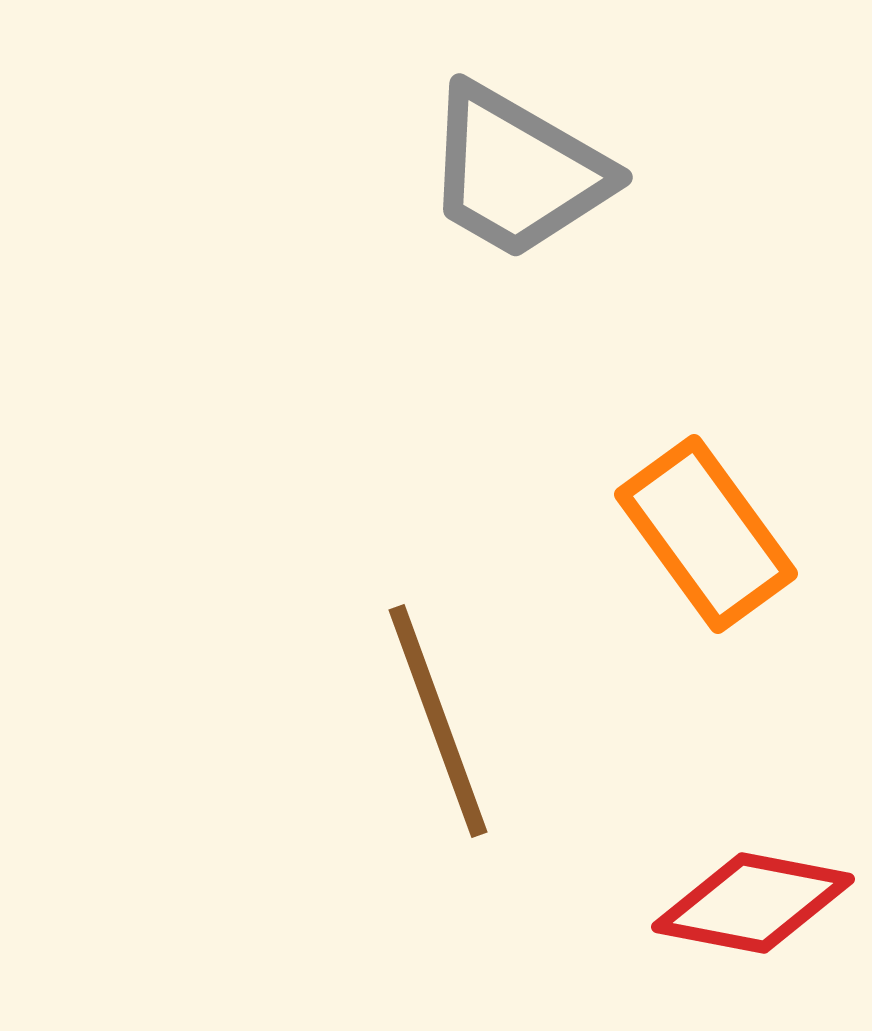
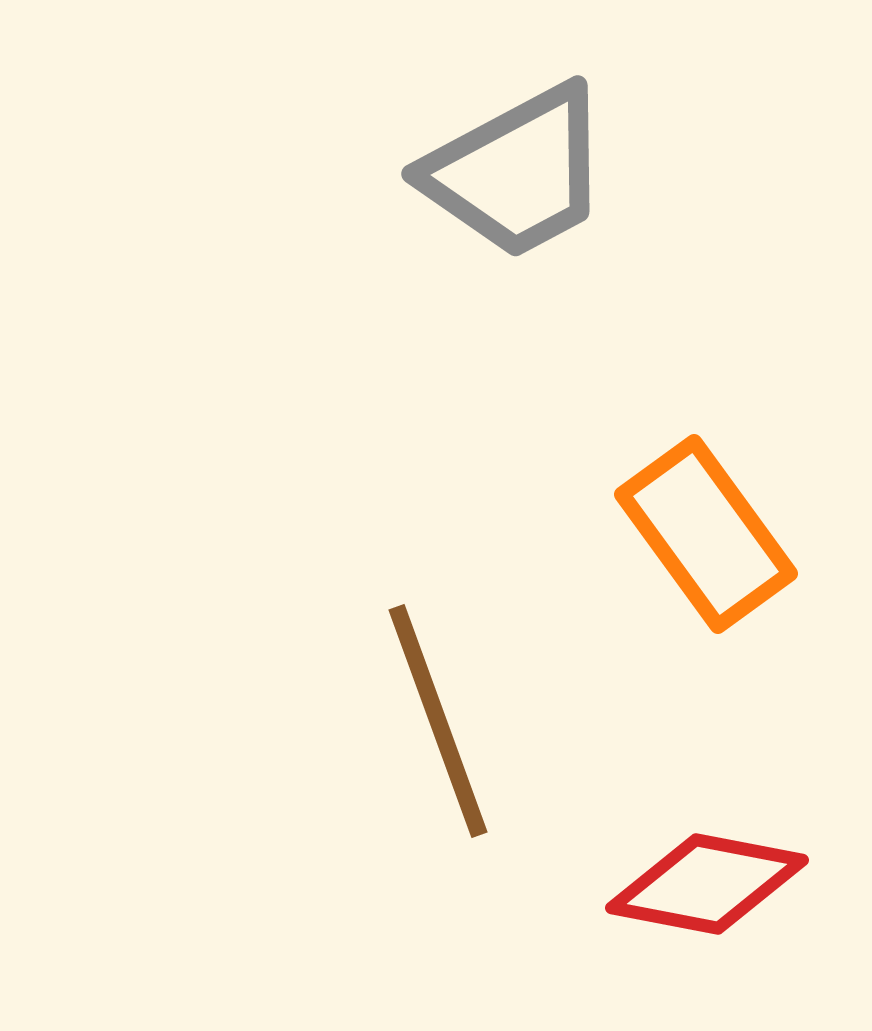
gray trapezoid: rotated 58 degrees counterclockwise
red diamond: moved 46 px left, 19 px up
